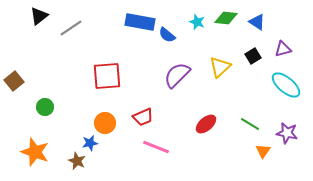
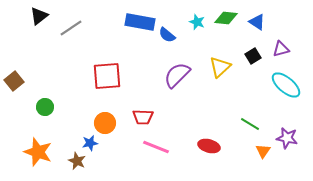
purple triangle: moved 2 px left
red trapezoid: rotated 25 degrees clockwise
red ellipse: moved 3 px right, 22 px down; rotated 55 degrees clockwise
purple star: moved 5 px down
orange star: moved 3 px right
